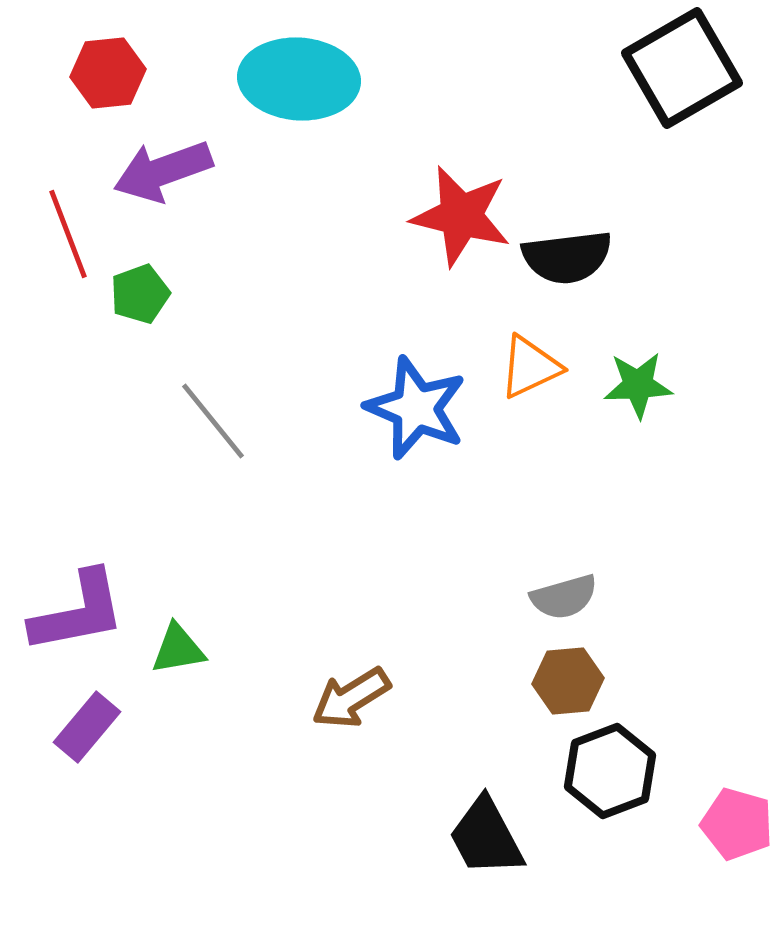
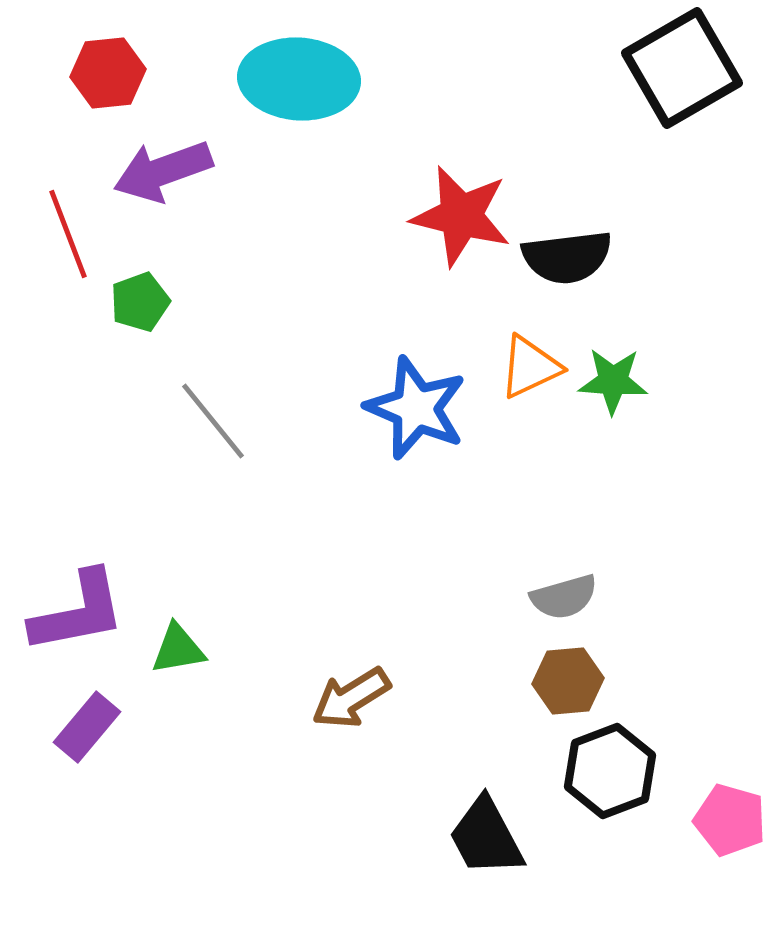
green pentagon: moved 8 px down
green star: moved 25 px left, 4 px up; rotated 6 degrees clockwise
pink pentagon: moved 7 px left, 4 px up
